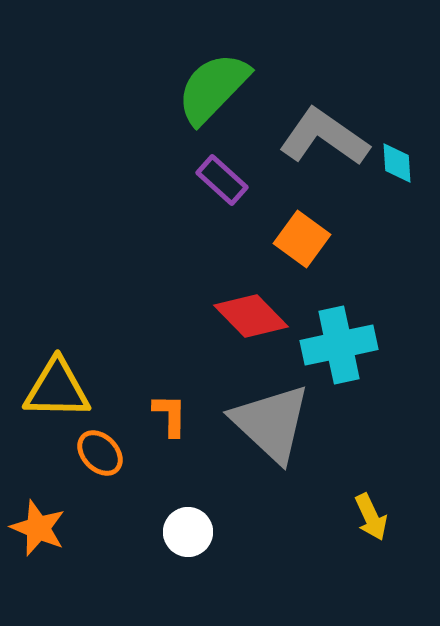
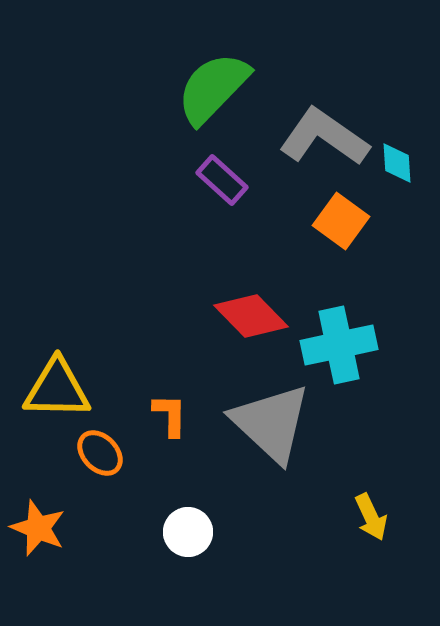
orange square: moved 39 px right, 18 px up
